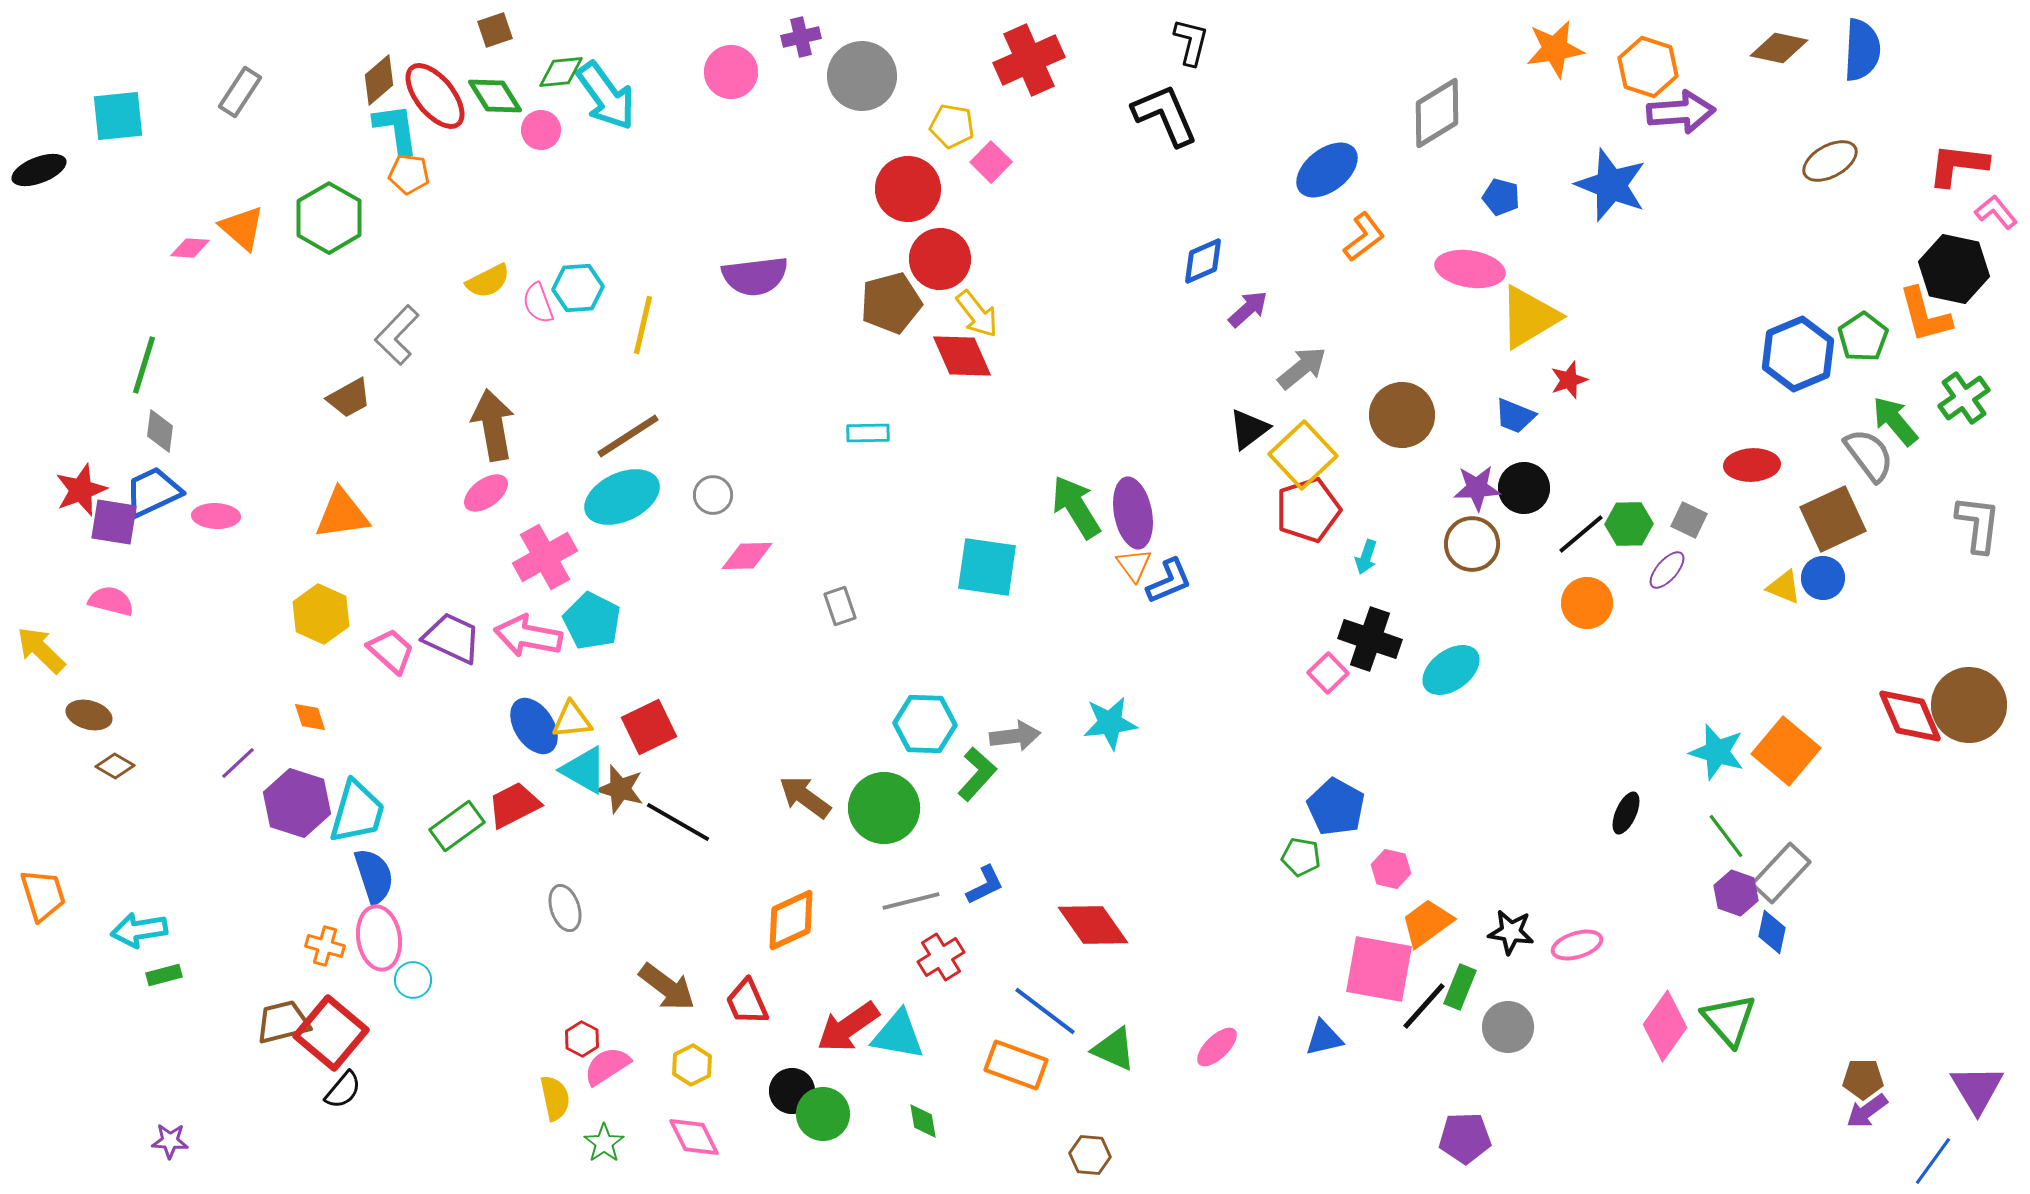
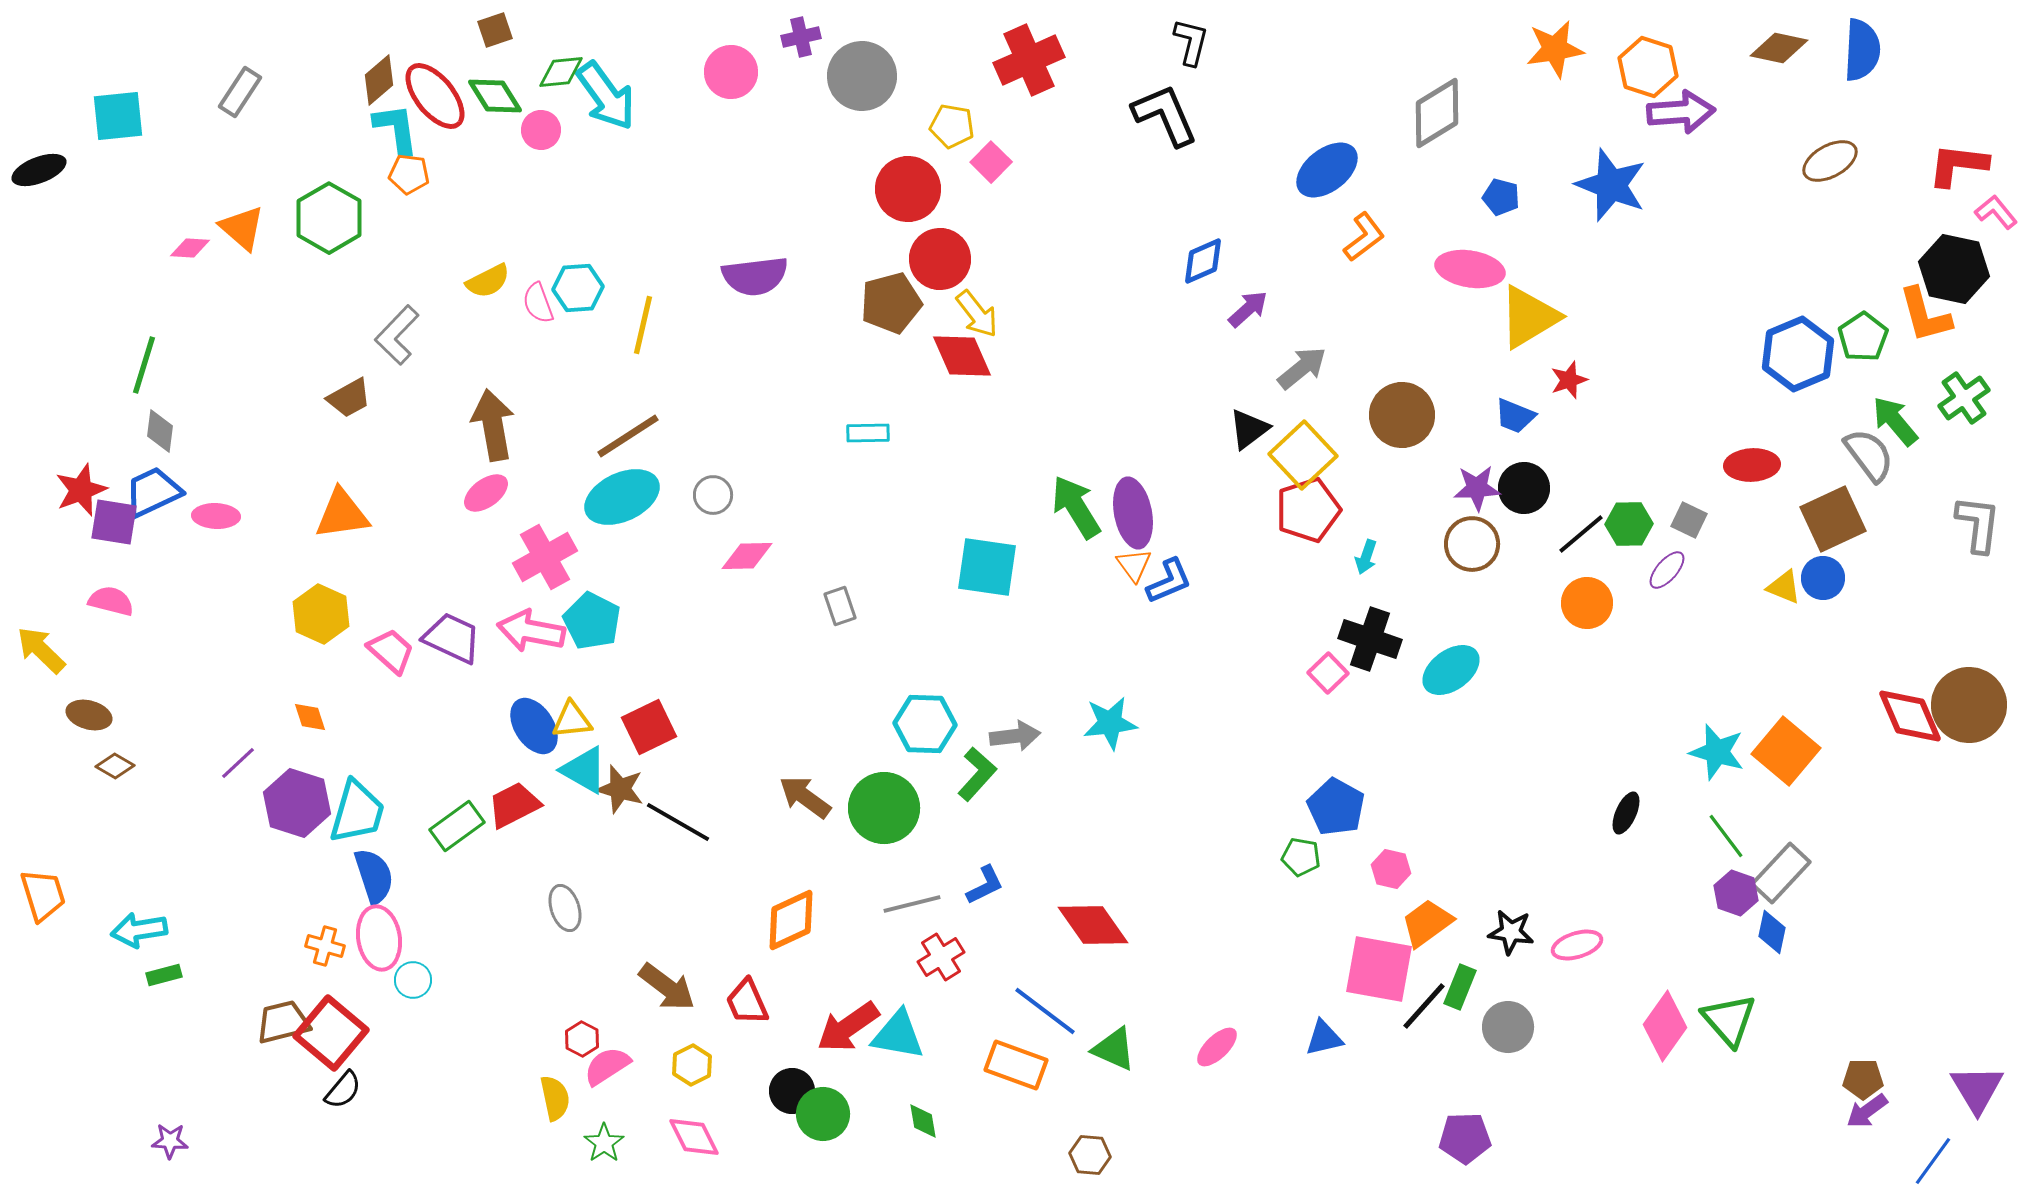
pink arrow at (528, 636): moved 3 px right, 5 px up
gray line at (911, 901): moved 1 px right, 3 px down
